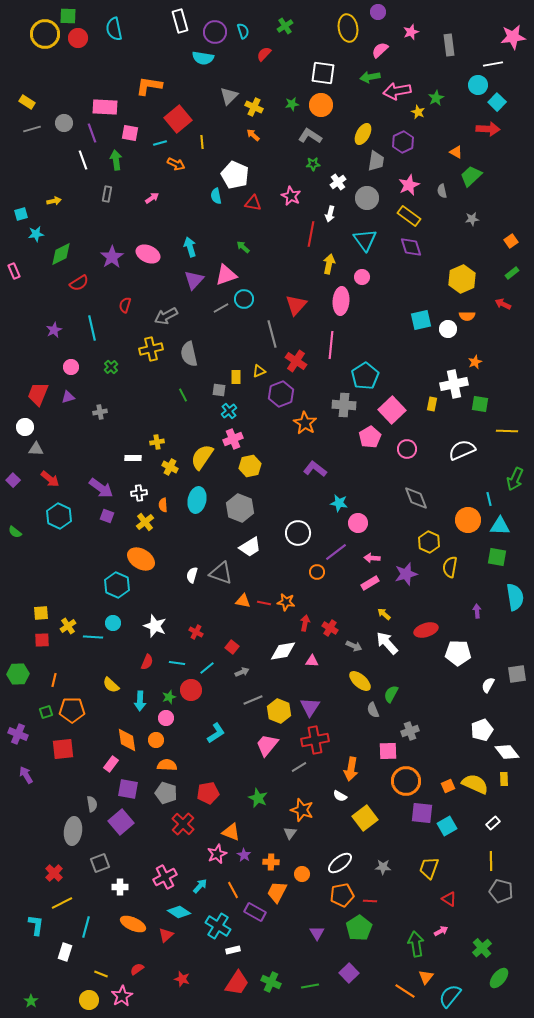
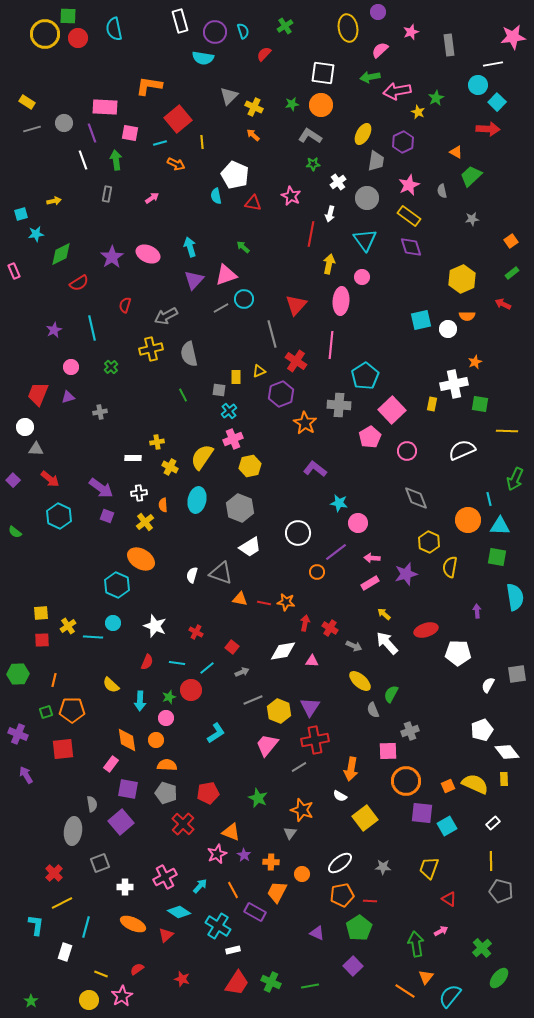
gray cross at (344, 405): moved 5 px left
pink circle at (407, 449): moved 2 px down
orange triangle at (243, 601): moved 3 px left, 2 px up
white cross at (120, 887): moved 5 px right
purple triangle at (317, 933): rotated 35 degrees counterclockwise
purple square at (349, 973): moved 4 px right, 7 px up
